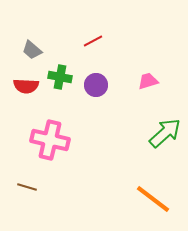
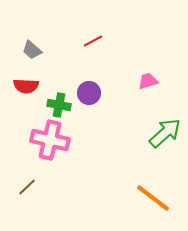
green cross: moved 1 px left, 28 px down
purple circle: moved 7 px left, 8 px down
brown line: rotated 60 degrees counterclockwise
orange line: moved 1 px up
